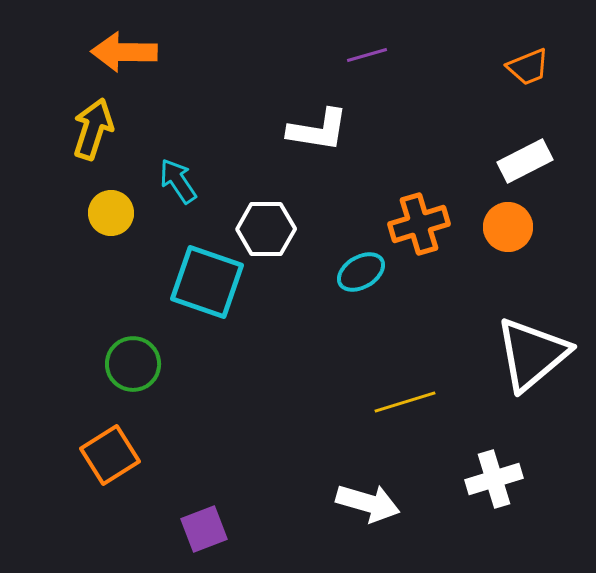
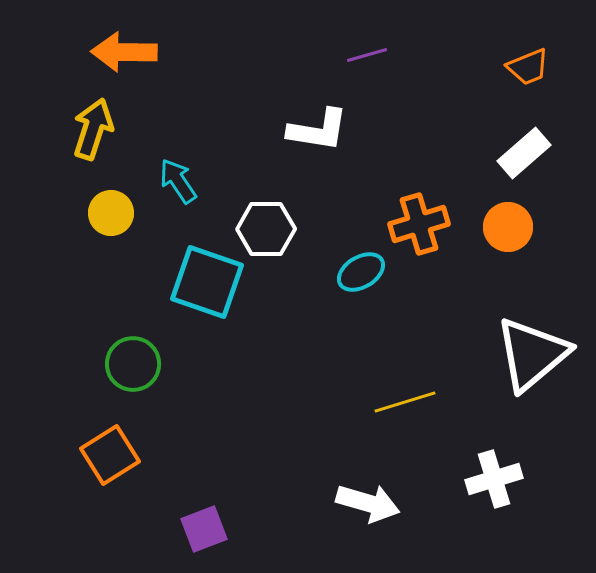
white rectangle: moved 1 px left, 8 px up; rotated 14 degrees counterclockwise
